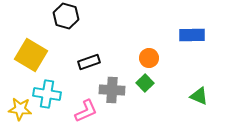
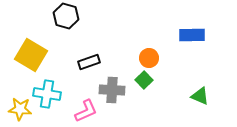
green square: moved 1 px left, 3 px up
green triangle: moved 1 px right
